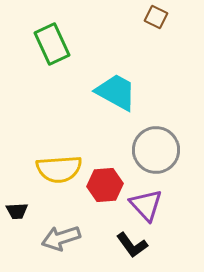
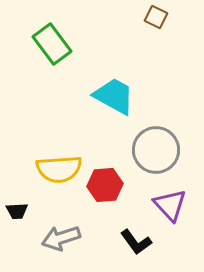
green rectangle: rotated 12 degrees counterclockwise
cyan trapezoid: moved 2 px left, 4 px down
purple triangle: moved 24 px right
black L-shape: moved 4 px right, 3 px up
